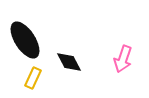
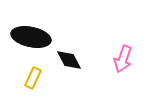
black ellipse: moved 6 px right, 3 px up; rotated 45 degrees counterclockwise
black diamond: moved 2 px up
